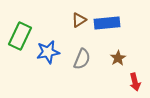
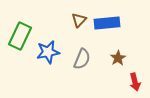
brown triangle: rotated 14 degrees counterclockwise
